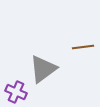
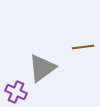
gray triangle: moved 1 px left, 1 px up
